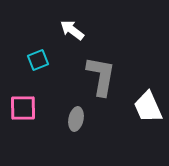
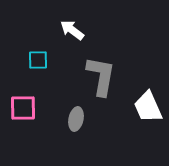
cyan square: rotated 20 degrees clockwise
